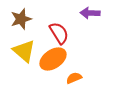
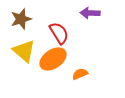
orange semicircle: moved 6 px right, 4 px up
